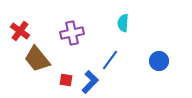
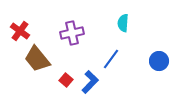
blue line: moved 1 px right, 1 px up
red square: rotated 32 degrees clockwise
